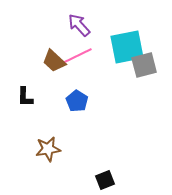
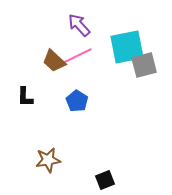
brown star: moved 11 px down
